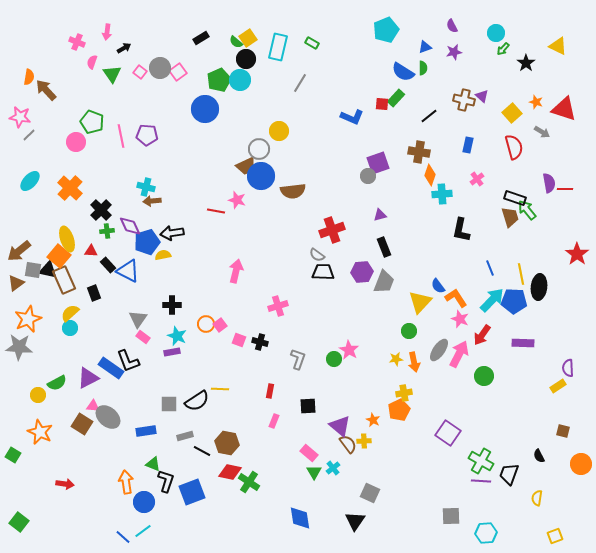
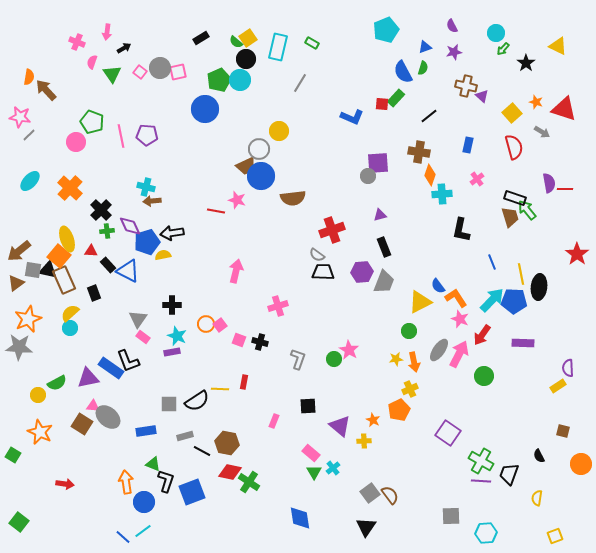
green semicircle at (423, 68): rotated 16 degrees clockwise
pink square at (178, 72): rotated 24 degrees clockwise
blue semicircle at (403, 72): rotated 30 degrees clockwise
brown cross at (464, 100): moved 2 px right, 14 px up
purple square at (378, 163): rotated 15 degrees clockwise
brown semicircle at (293, 191): moved 7 px down
blue line at (490, 268): moved 2 px right, 6 px up
yellow triangle at (420, 302): rotated 20 degrees clockwise
purple triangle at (88, 378): rotated 15 degrees clockwise
red rectangle at (270, 391): moved 26 px left, 9 px up
yellow cross at (404, 393): moved 6 px right, 4 px up; rotated 14 degrees counterclockwise
brown semicircle at (348, 444): moved 42 px right, 51 px down
pink rectangle at (309, 453): moved 2 px right
gray square at (370, 493): rotated 30 degrees clockwise
black triangle at (355, 521): moved 11 px right, 6 px down
